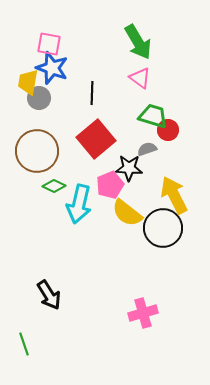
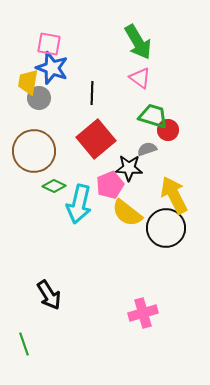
brown circle: moved 3 px left
black circle: moved 3 px right
